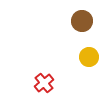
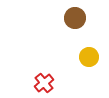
brown circle: moved 7 px left, 3 px up
